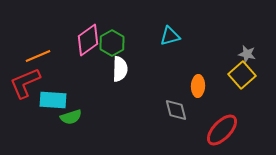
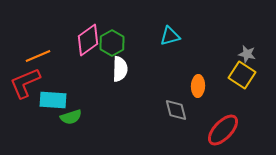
yellow square: rotated 16 degrees counterclockwise
red ellipse: moved 1 px right
